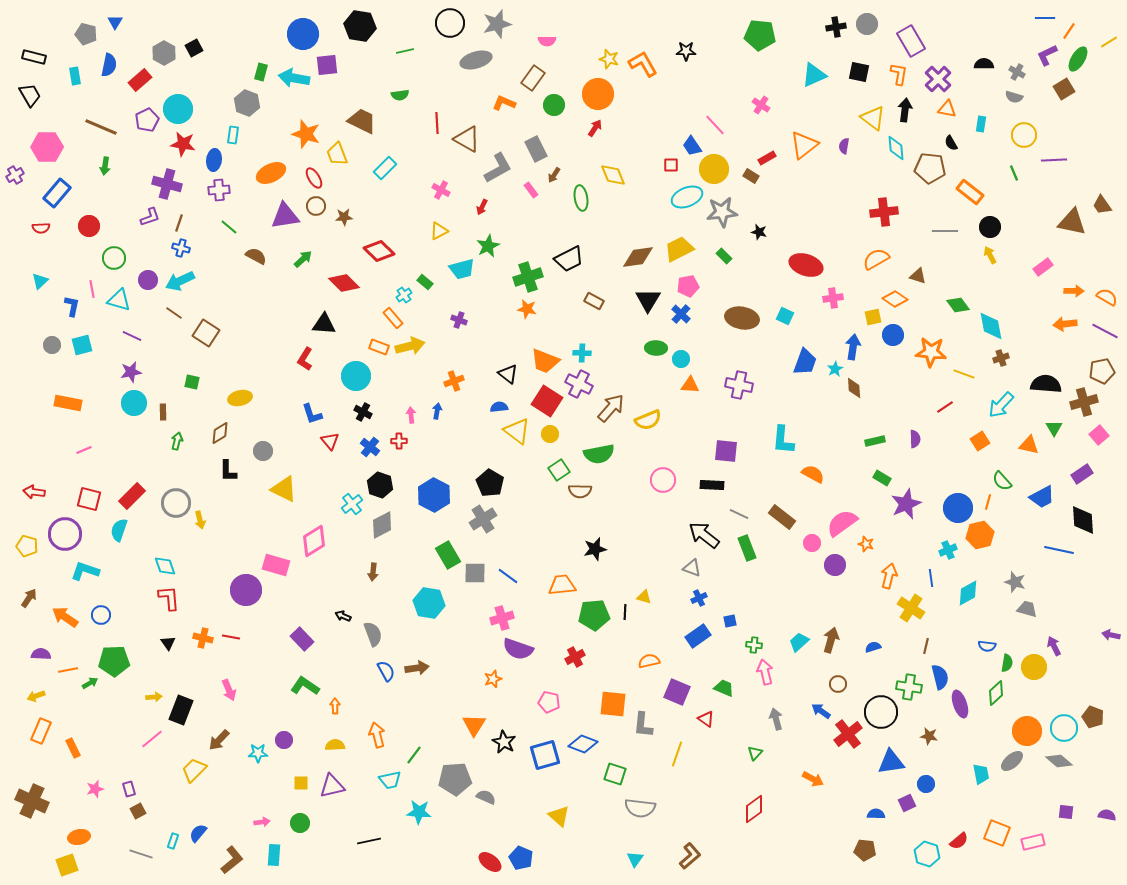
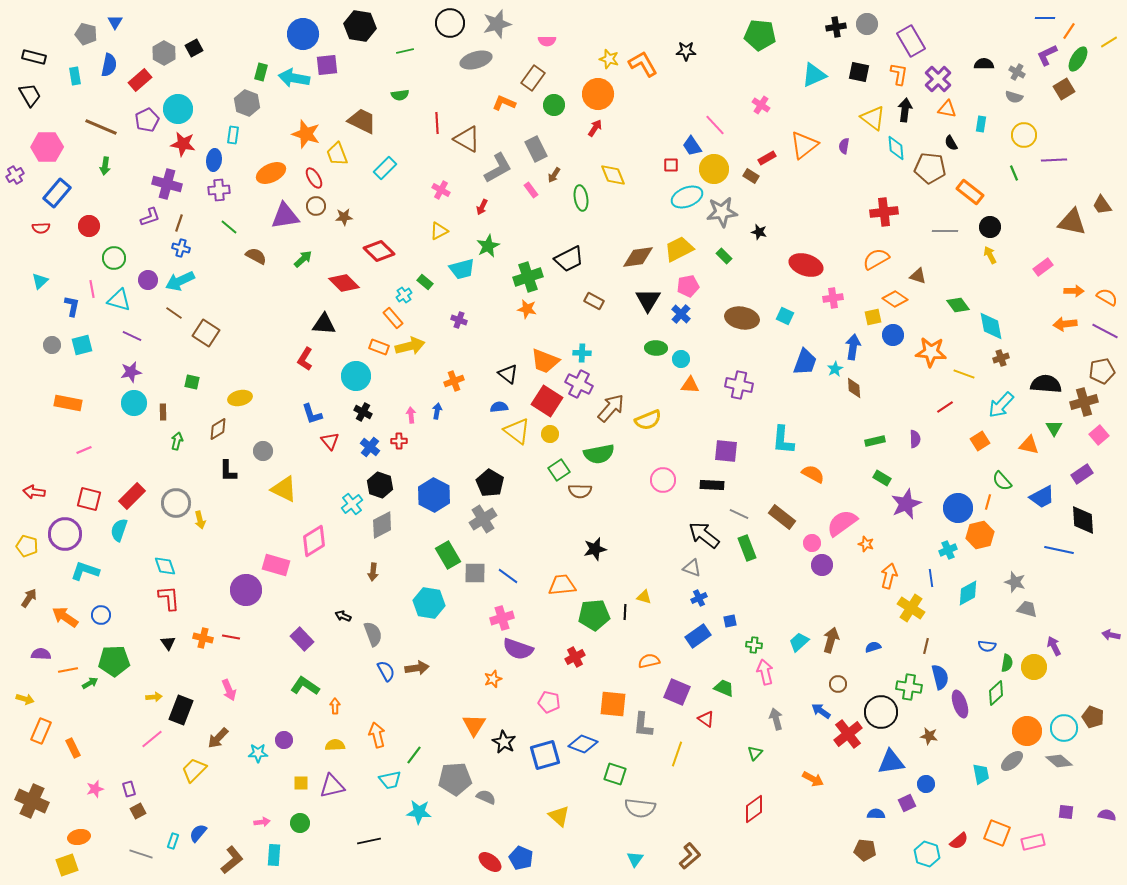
brown diamond at (220, 433): moved 2 px left, 4 px up
purple circle at (835, 565): moved 13 px left
yellow arrow at (36, 696): moved 11 px left, 3 px down; rotated 144 degrees counterclockwise
brown arrow at (219, 740): moved 1 px left, 2 px up
